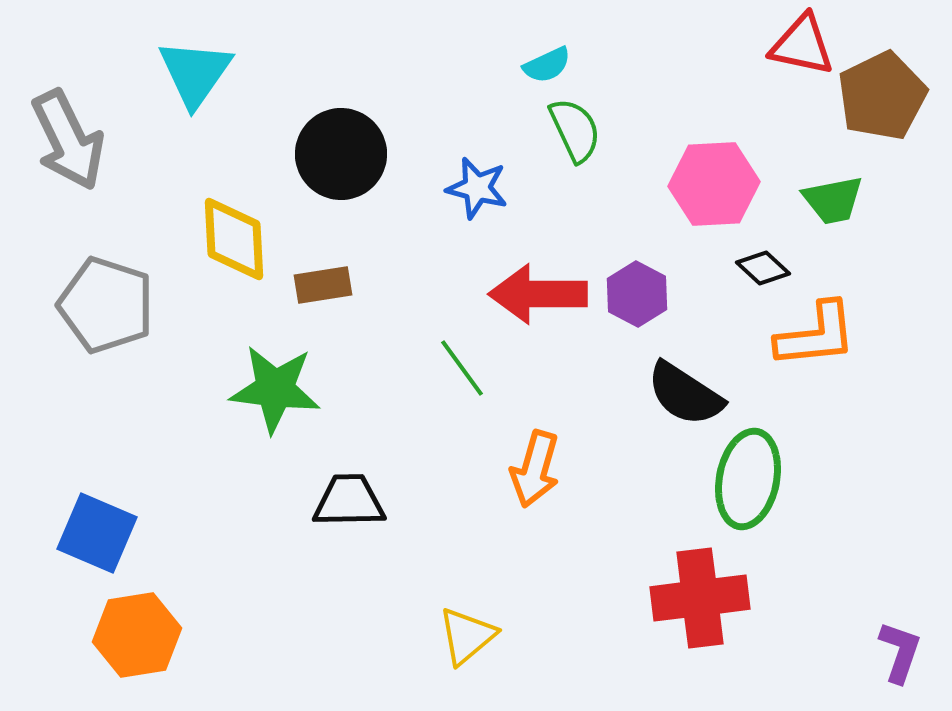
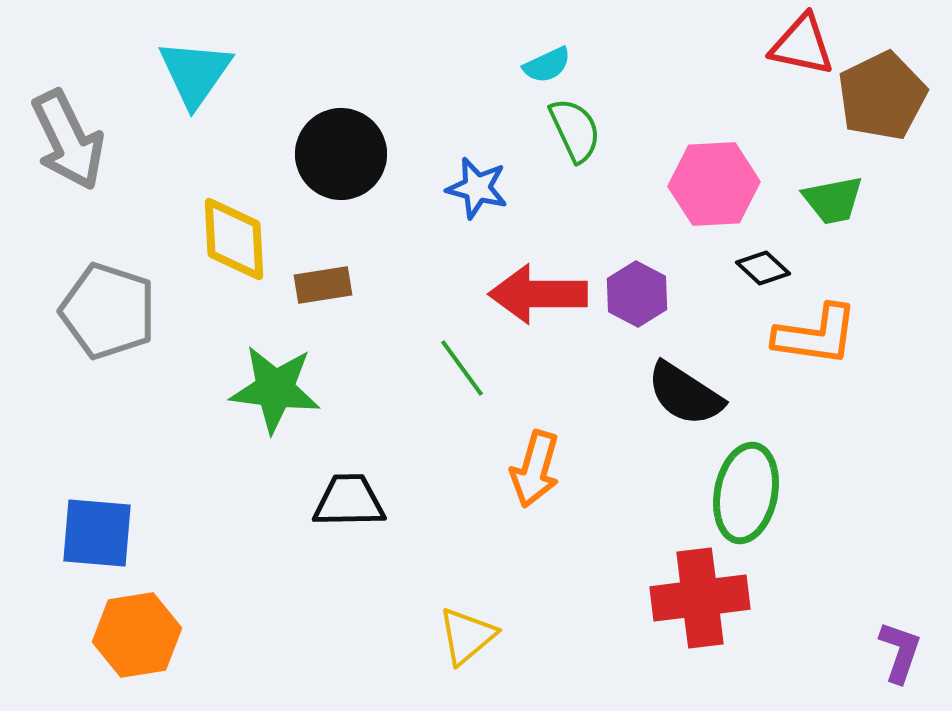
gray pentagon: moved 2 px right, 6 px down
orange L-shape: rotated 14 degrees clockwise
green ellipse: moved 2 px left, 14 px down
blue square: rotated 18 degrees counterclockwise
